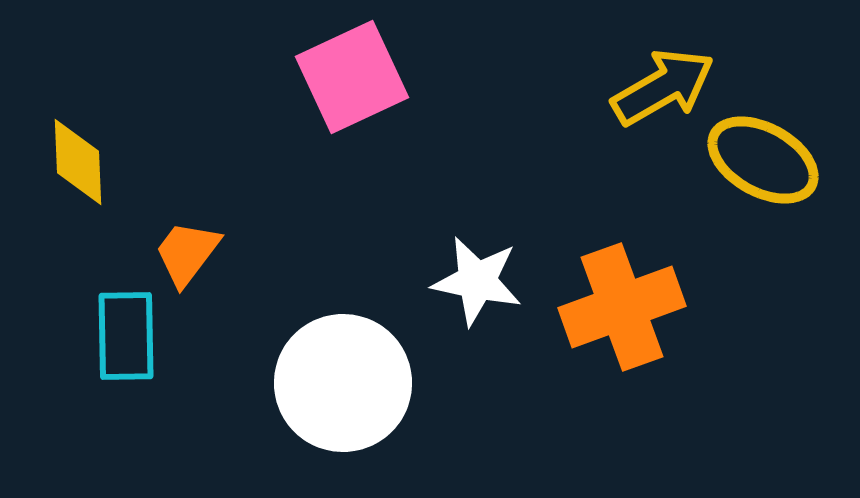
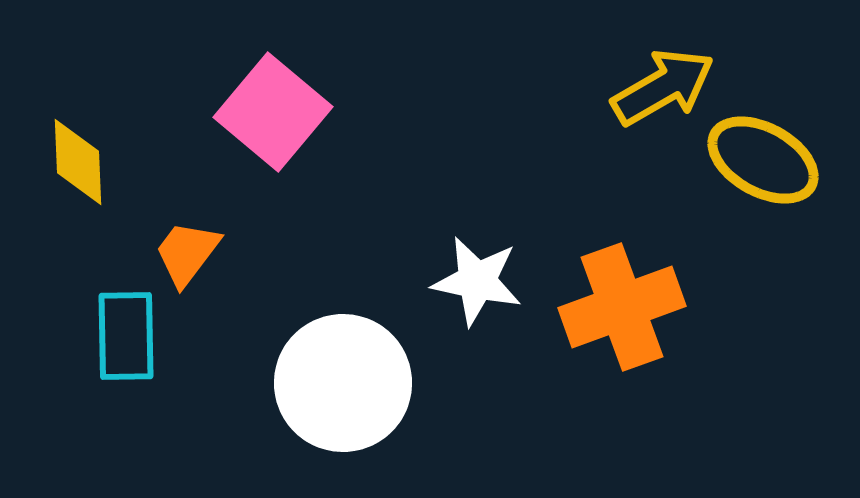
pink square: moved 79 px left, 35 px down; rotated 25 degrees counterclockwise
